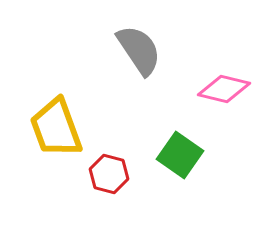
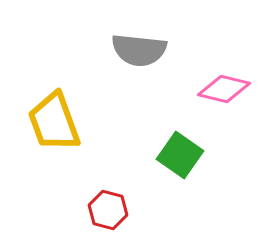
gray semicircle: rotated 130 degrees clockwise
yellow trapezoid: moved 2 px left, 6 px up
red hexagon: moved 1 px left, 36 px down
